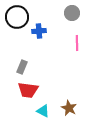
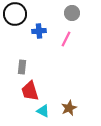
black circle: moved 2 px left, 3 px up
pink line: moved 11 px left, 4 px up; rotated 28 degrees clockwise
gray rectangle: rotated 16 degrees counterclockwise
red trapezoid: moved 2 px right, 1 px down; rotated 65 degrees clockwise
brown star: rotated 21 degrees clockwise
